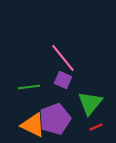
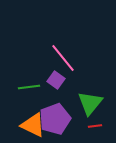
purple square: moved 7 px left; rotated 12 degrees clockwise
red line: moved 1 px left, 1 px up; rotated 16 degrees clockwise
